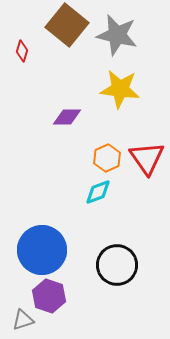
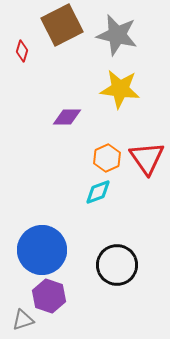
brown square: moved 5 px left; rotated 24 degrees clockwise
